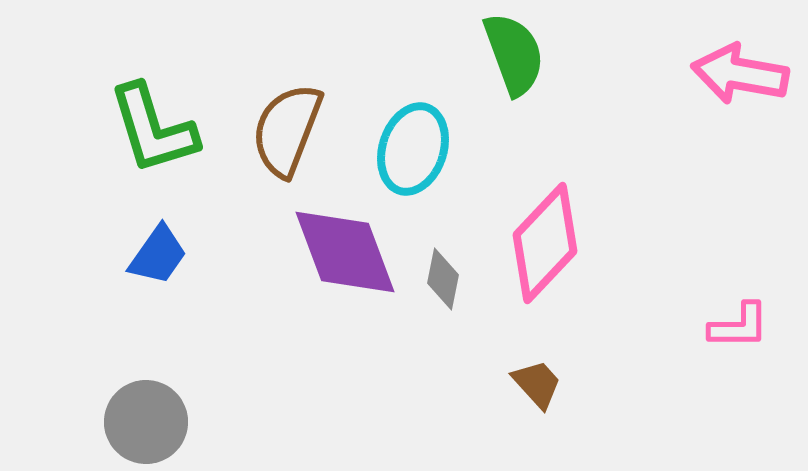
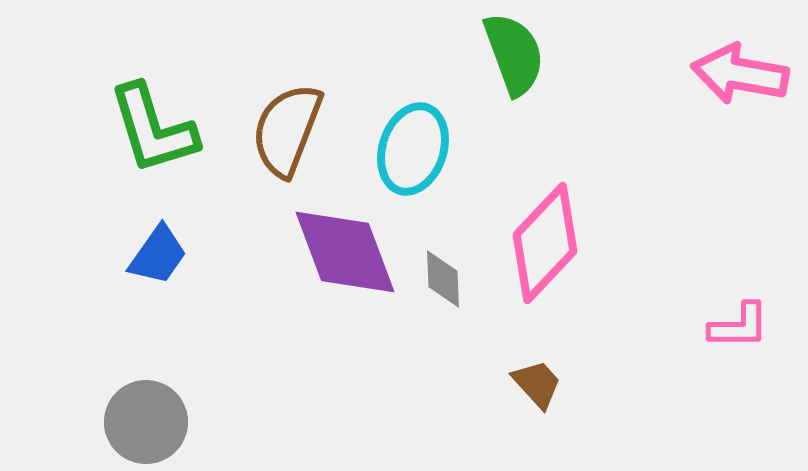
gray diamond: rotated 14 degrees counterclockwise
